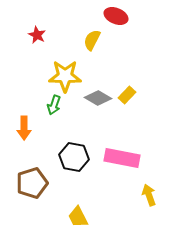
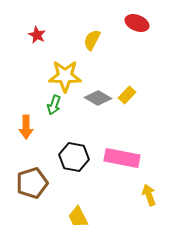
red ellipse: moved 21 px right, 7 px down
orange arrow: moved 2 px right, 1 px up
